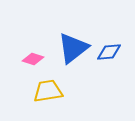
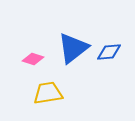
yellow trapezoid: moved 2 px down
